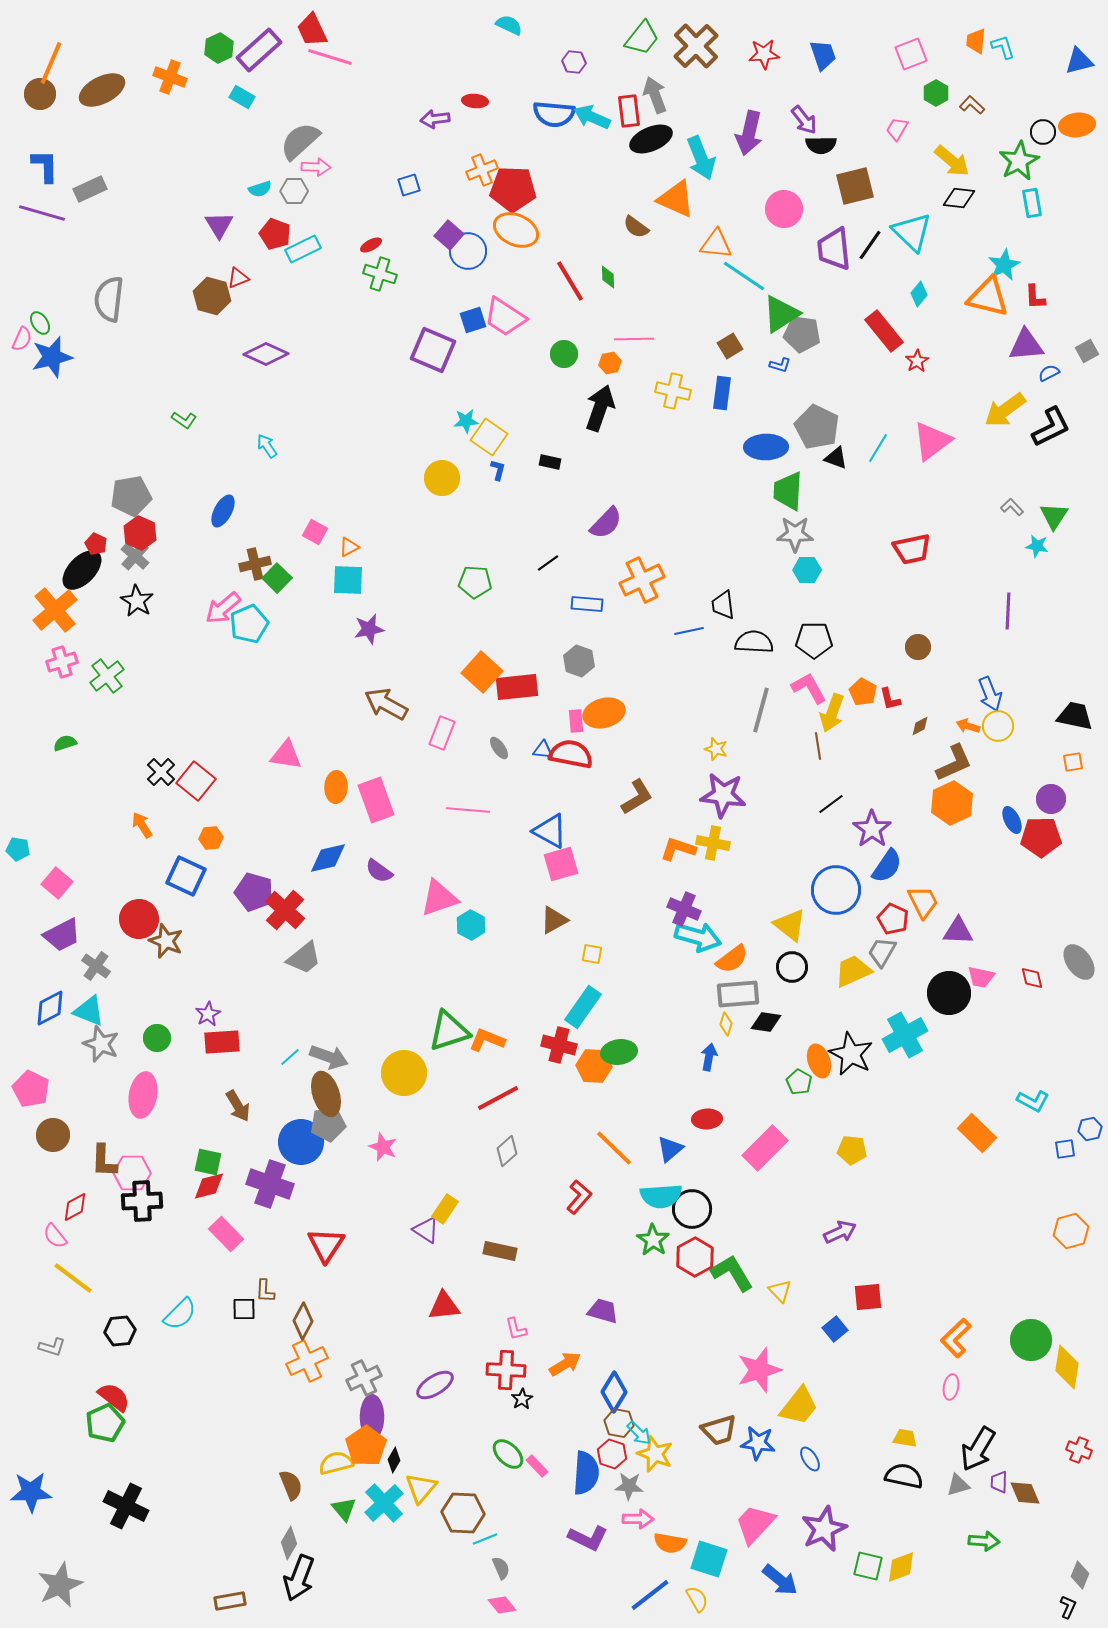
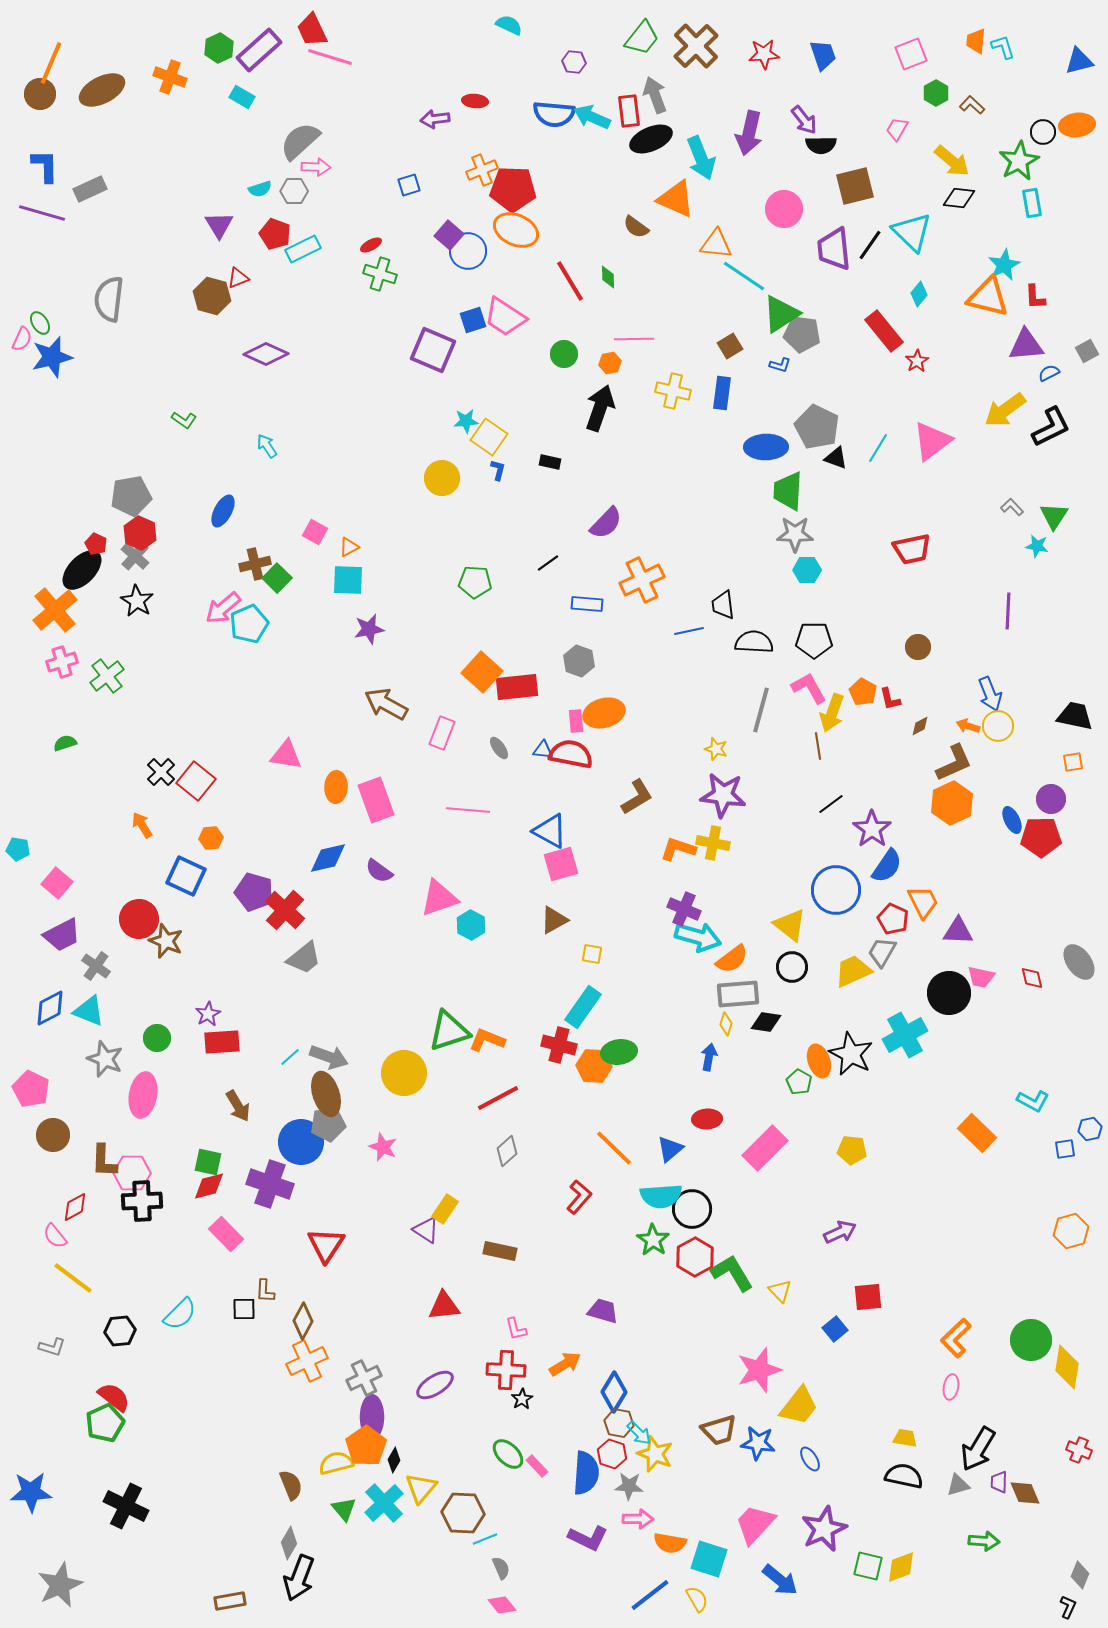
gray star at (101, 1044): moved 4 px right, 15 px down
